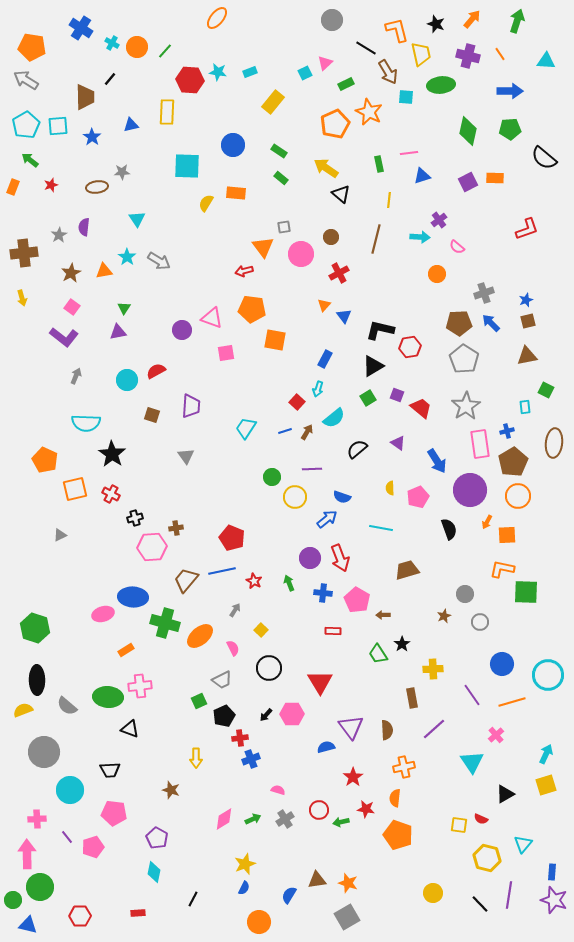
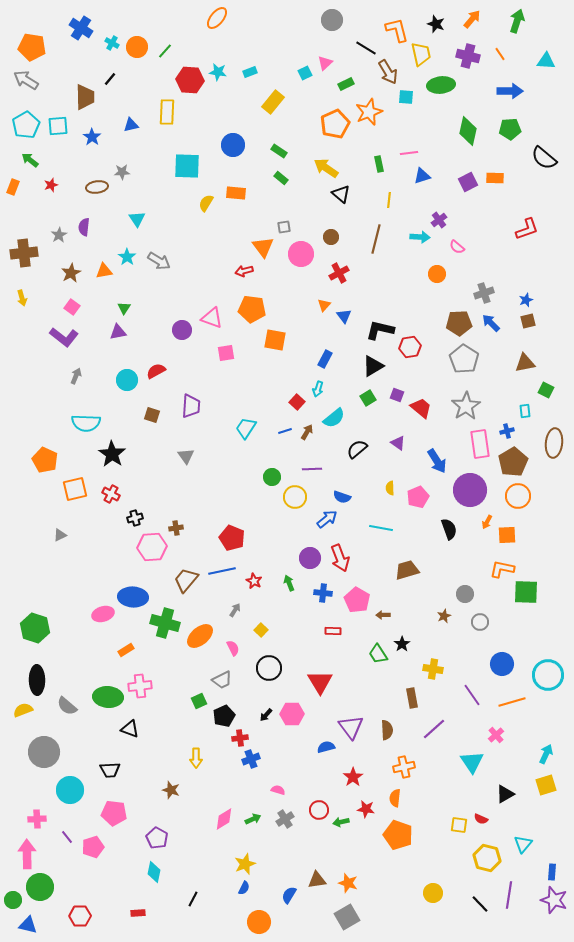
orange star at (369, 112): rotated 24 degrees clockwise
brown triangle at (527, 356): moved 2 px left, 7 px down
cyan rectangle at (525, 407): moved 4 px down
yellow cross at (433, 669): rotated 12 degrees clockwise
